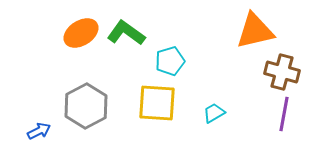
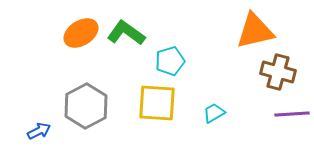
brown cross: moved 4 px left
purple line: moved 8 px right; rotated 76 degrees clockwise
